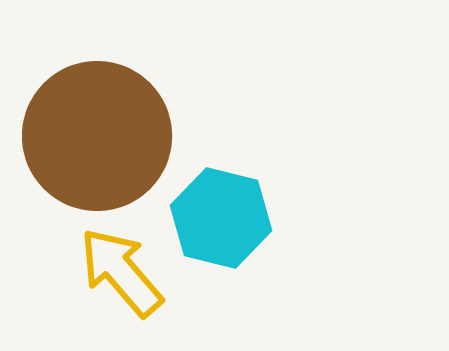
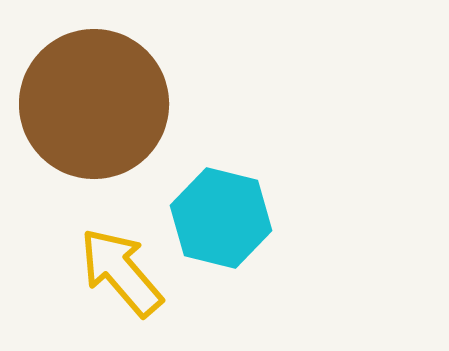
brown circle: moved 3 px left, 32 px up
